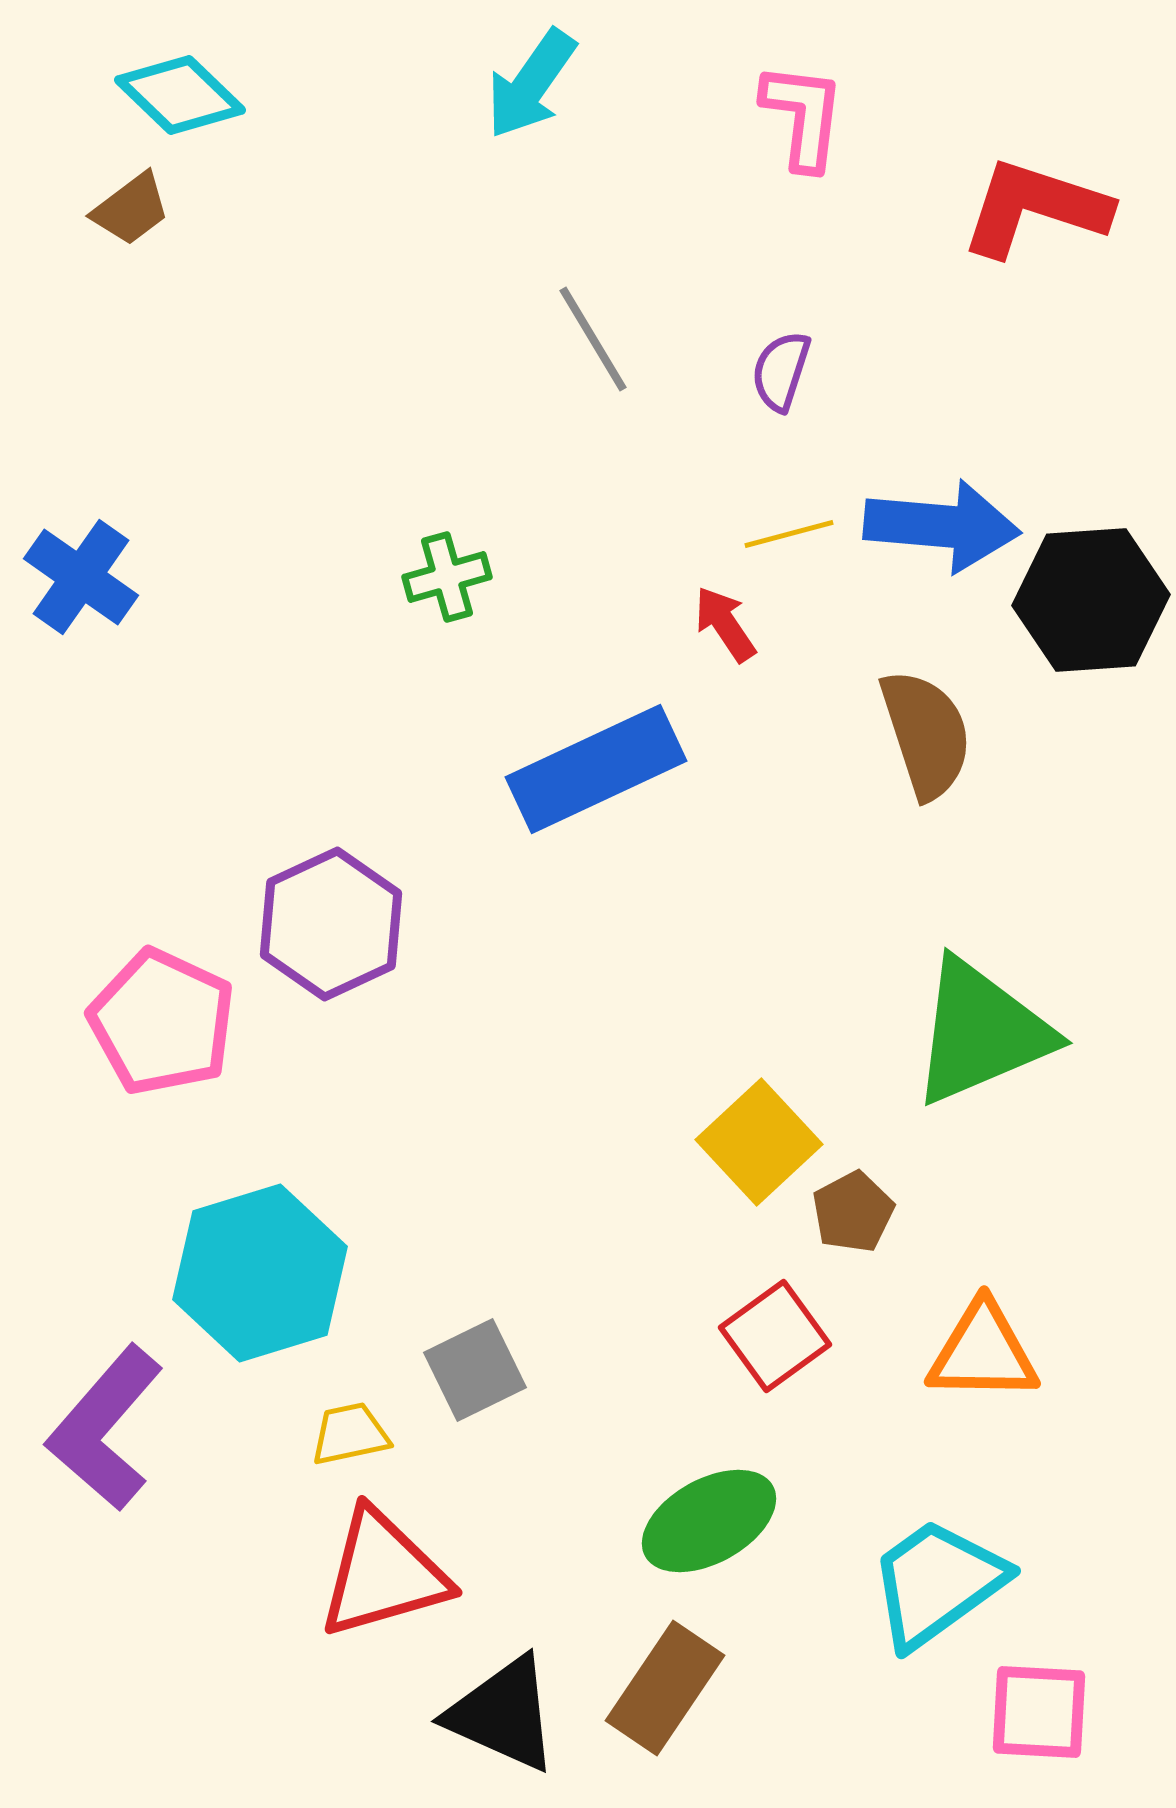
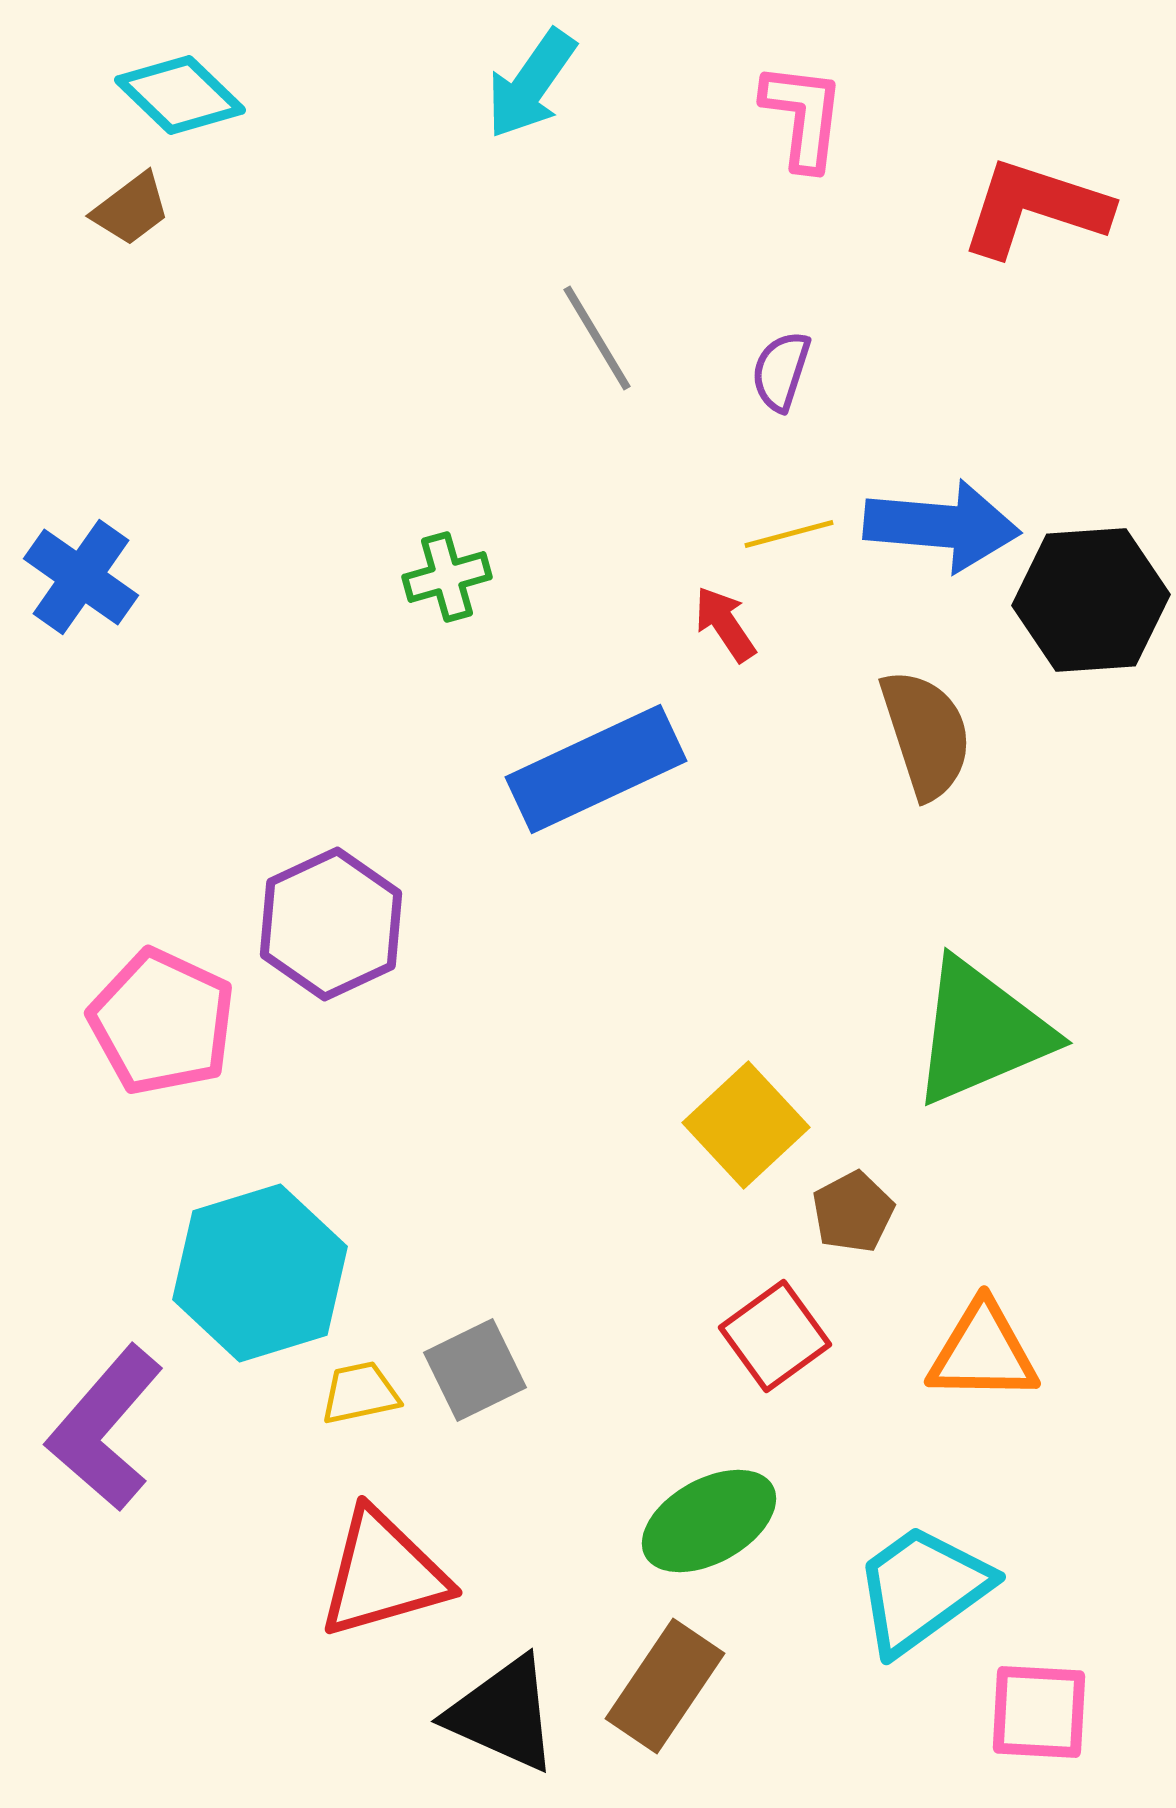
gray line: moved 4 px right, 1 px up
yellow square: moved 13 px left, 17 px up
yellow trapezoid: moved 10 px right, 41 px up
cyan trapezoid: moved 15 px left, 6 px down
brown rectangle: moved 2 px up
